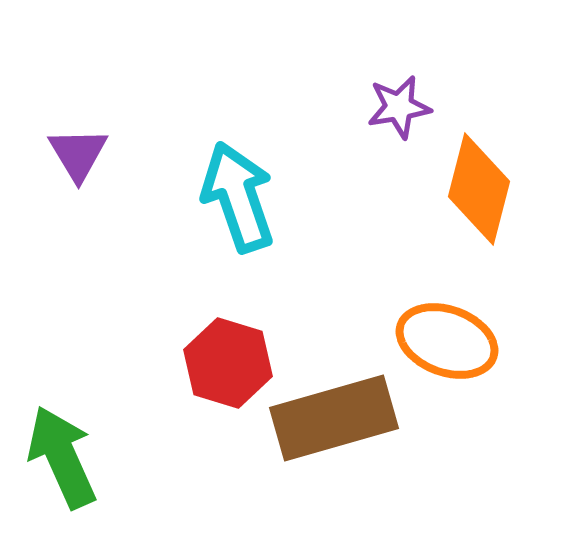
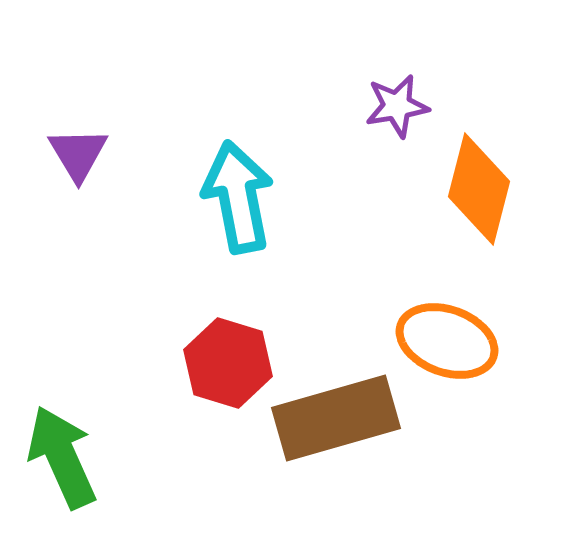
purple star: moved 2 px left, 1 px up
cyan arrow: rotated 8 degrees clockwise
brown rectangle: moved 2 px right
